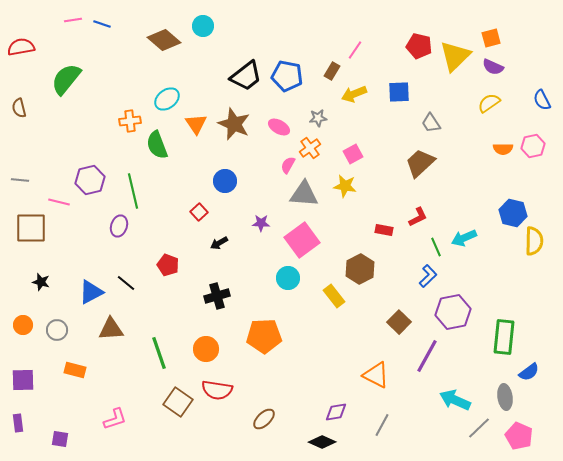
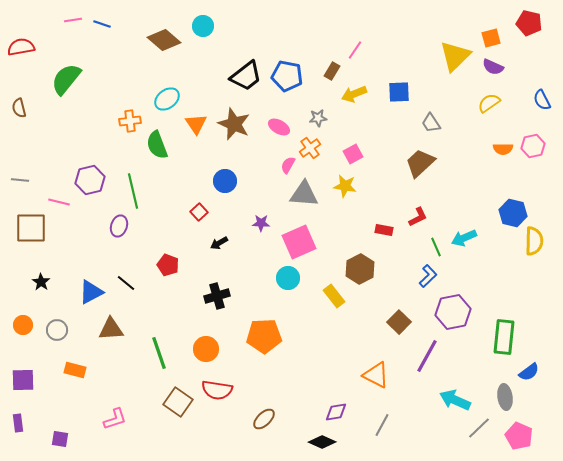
red pentagon at (419, 46): moved 110 px right, 23 px up
pink square at (302, 240): moved 3 px left, 2 px down; rotated 12 degrees clockwise
black star at (41, 282): rotated 18 degrees clockwise
